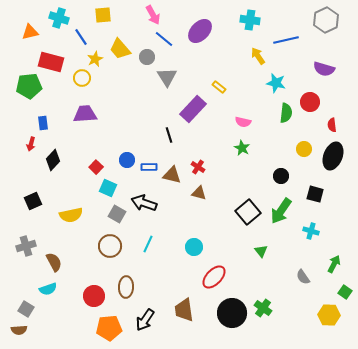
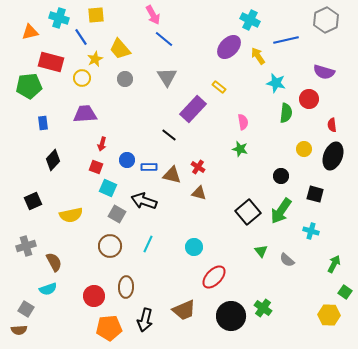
yellow square at (103, 15): moved 7 px left
cyan cross at (250, 20): rotated 18 degrees clockwise
purple ellipse at (200, 31): moved 29 px right, 16 px down
gray circle at (147, 57): moved 22 px left, 22 px down
purple semicircle at (324, 69): moved 3 px down
red circle at (310, 102): moved 1 px left, 3 px up
pink semicircle at (243, 122): rotated 112 degrees counterclockwise
black line at (169, 135): rotated 35 degrees counterclockwise
red arrow at (31, 144): moved 71 px right
green star at (242, 148): moved 2 px left, 1 px down; rotated 14 degrees counterclockwise
red square at (96, 167): rotated 24 degrees counterclockwise
black arrow at (144, 203): moved 2 px up
gray semicircle at (303, 277): moved 16 px left, 17 px up; rotated 14 degrees counterclockwise
brown trapezoid at (184, 310): rotated 105 degrees counterclockwise
black circle at (232, 313): moved 1 px left, 3 px down
black arrow at (145, 320): rotated 20 degrees counterclockwise
